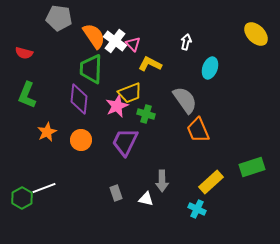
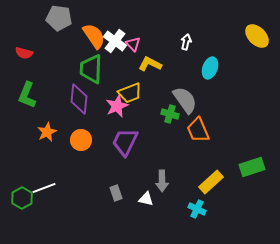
yellow ellipse: moved 1 px right, 2 px down
green cross: moved 24 px right
